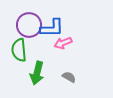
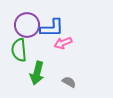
purple circle: moved 2 px left
gray semicircle: moved 5 px down
